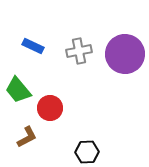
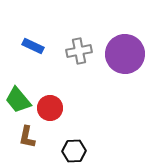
green trapezoid: moved 10 px down
brown L-shape: rotated 130 degrees clockwise
black hexagon: moved 13 px left, 1 px up
